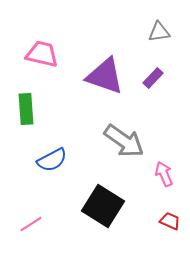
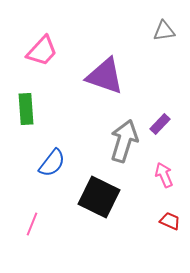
gray triangle: moved 5 px right, 1 px up
pink trapezoid: moved 3 px up; rotated 120 degrees clockwise
purple rectangle: moved 7 px right, 46 px down
gray arrow: rotated 108 degrees counterclockwise
blue semicircle: moved 3 px down; rotated 24 degrees counterclockwise
pink arrow: moved 1 px down
black square: moved 4 px left, 9 px up; rotated 6 degrees counterclockwise
pink line: moved 1 px right; rotated 35 degrees counterclockwise
